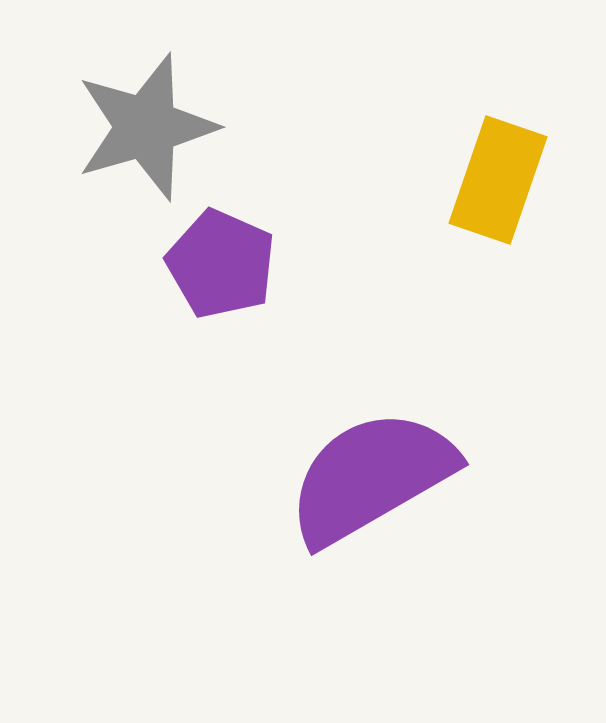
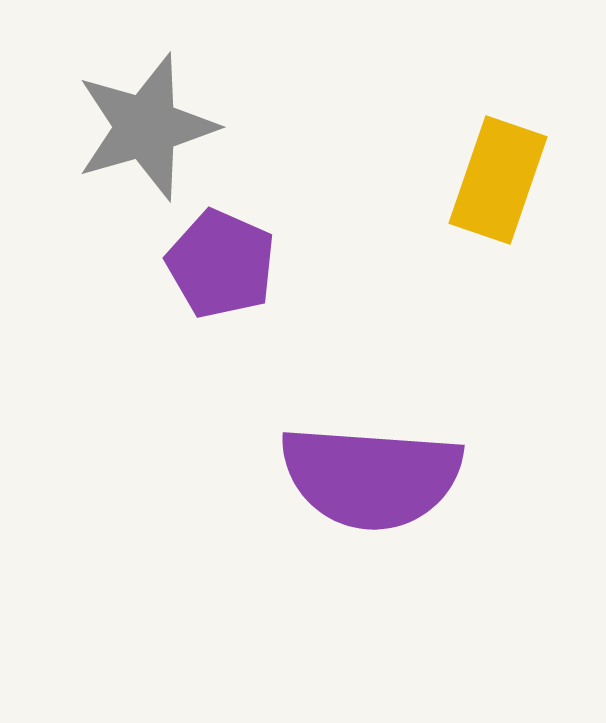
purple semicircle: rotated 146 degrees counterclockwise
